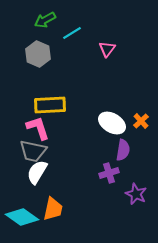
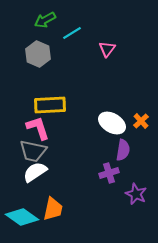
white semicircle: moved 2 px left; rotated 25 degrees clockwise
